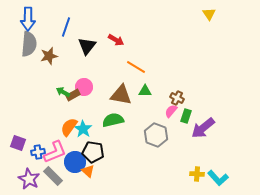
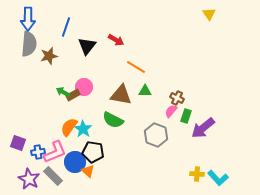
green semicircle: rotated 140 degrees counterclockwise
